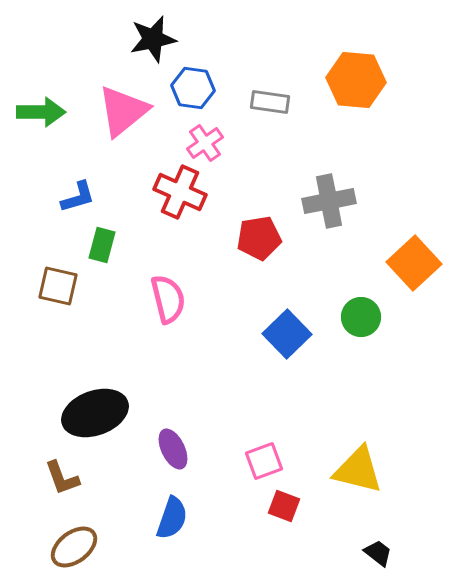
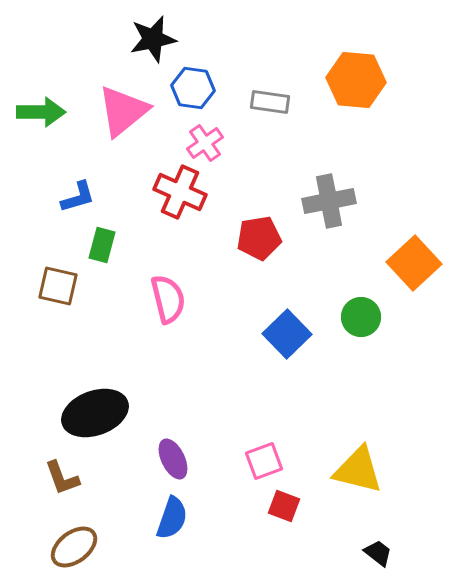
purple ellipse: moved 10 px down
